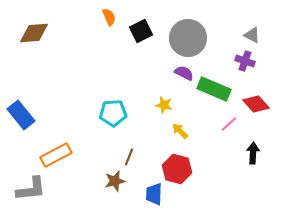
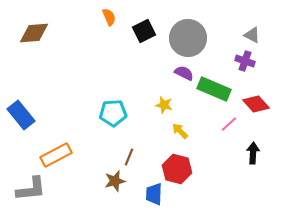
black square: moved 3 px right
